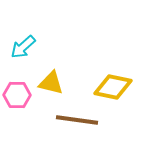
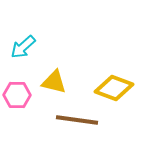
yellow triangle: moved 3 px right, 1 px up
yellow diamond: moved 1 px right, 1 px down; rotated 9 degrees clockwise
